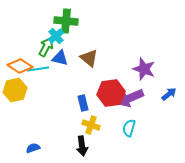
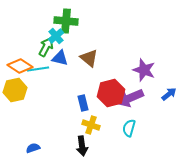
purple star: moved 1 px down
red hexagon: rotated 8 degrees counterclockwise
